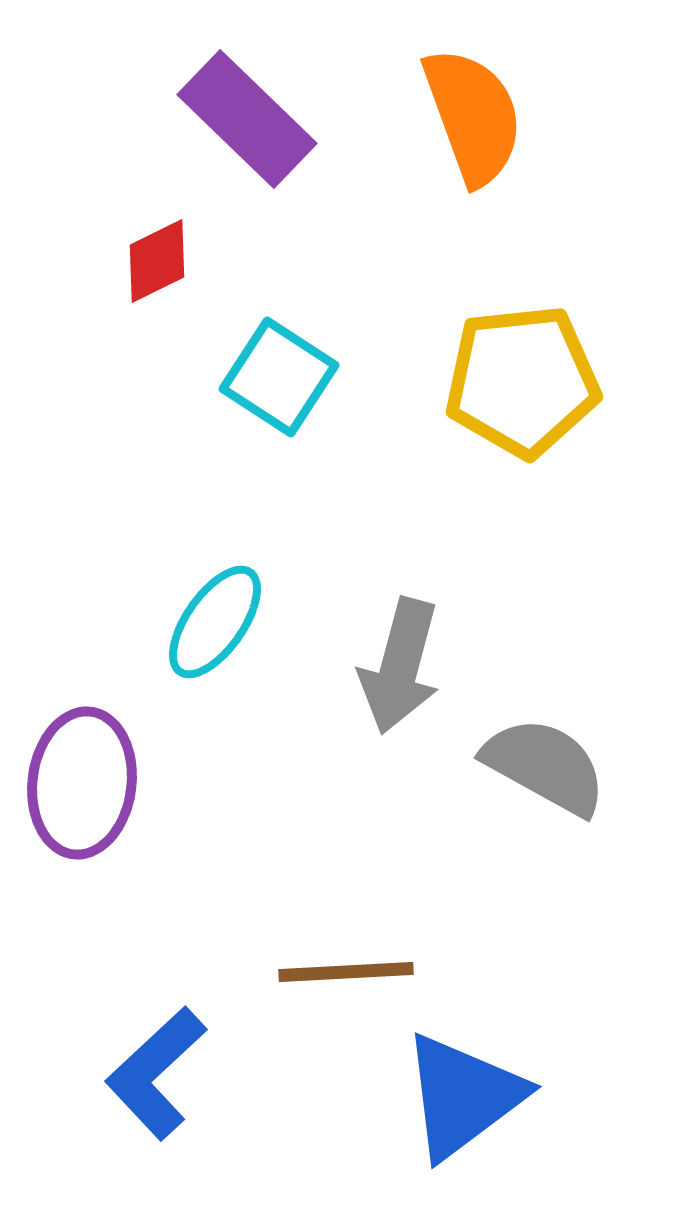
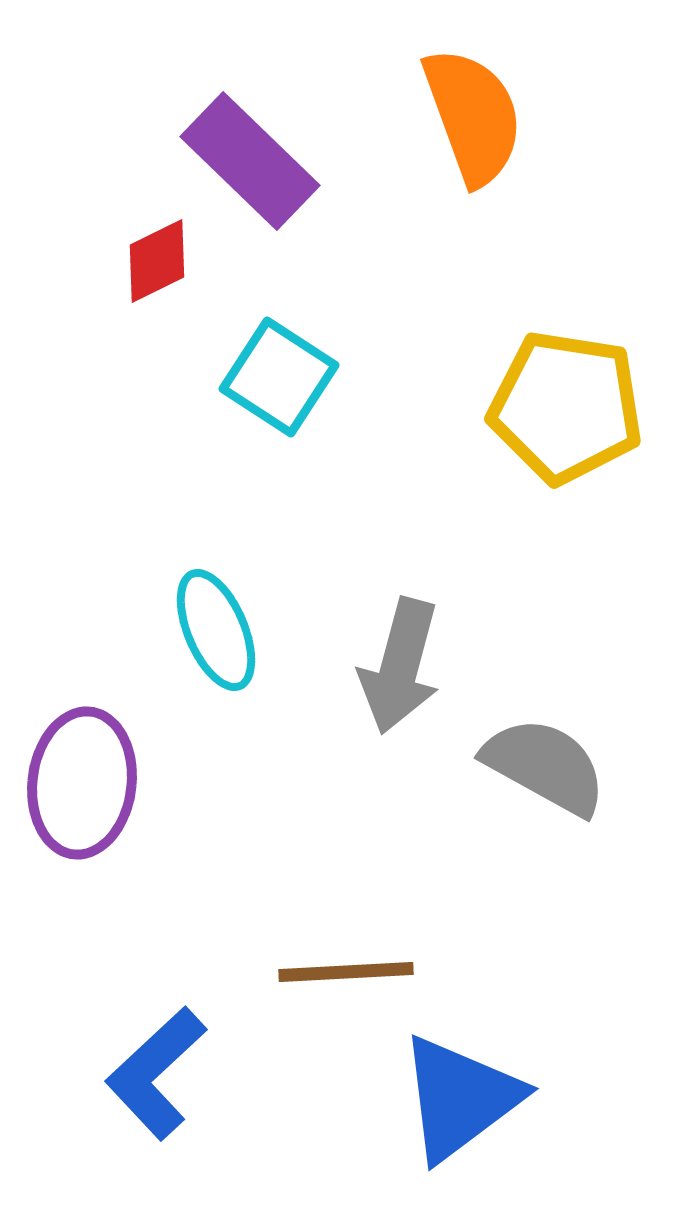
purple rectangle: moved 3 px right, 42 px down
yellow pentagon: moved 44 px right, 26 px down; rotated 15 degrees clockwise
cyan ellipse: moved 1 px right, 8 px down; rotated 58 degrees counterclockwise
blue triangle: moved 3 px left, 2 px down
